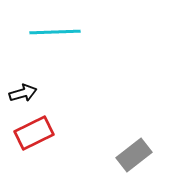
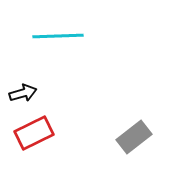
cyan line: moved 3 px right, 4 px down
gray rectangle: moved 18 px up
